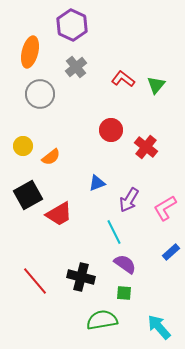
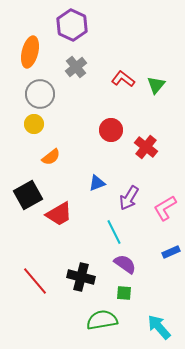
yellow circle: moved 11 px right, 22 px up
purple arrow: moved 2 px up
blue rectangle: rotated 18 degrees clockwise
